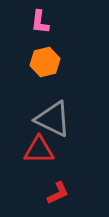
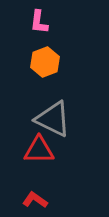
pink L-shape: moved 1 px left
orange hexagon: rotated 8 degrees counterclockwise
red L-shape: moved 23 px left, 7 px down; rotated 120 degrees counterclockwise
